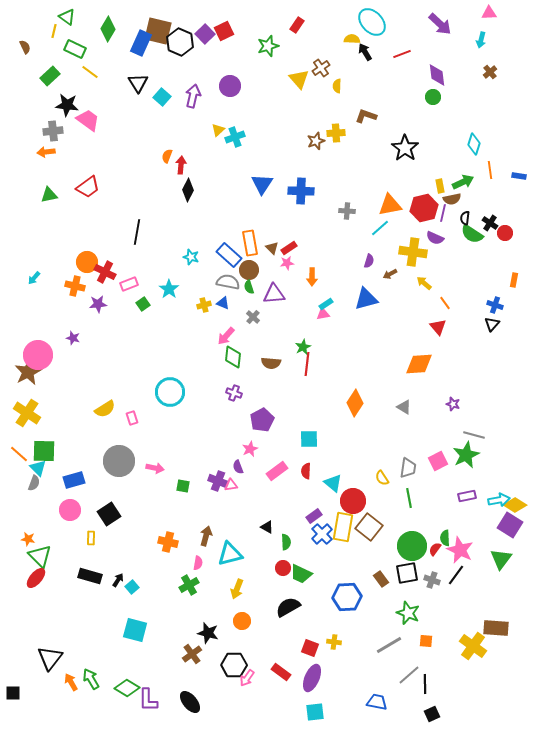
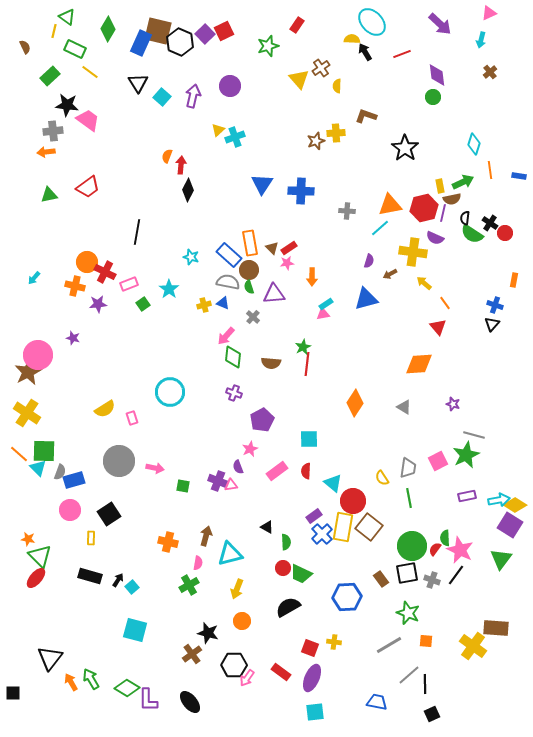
pink triangle at (489, 13): rotated 21 degrees counterclockwise
gray semicircle at (34, 483): moved 26 px right, 11 px up
